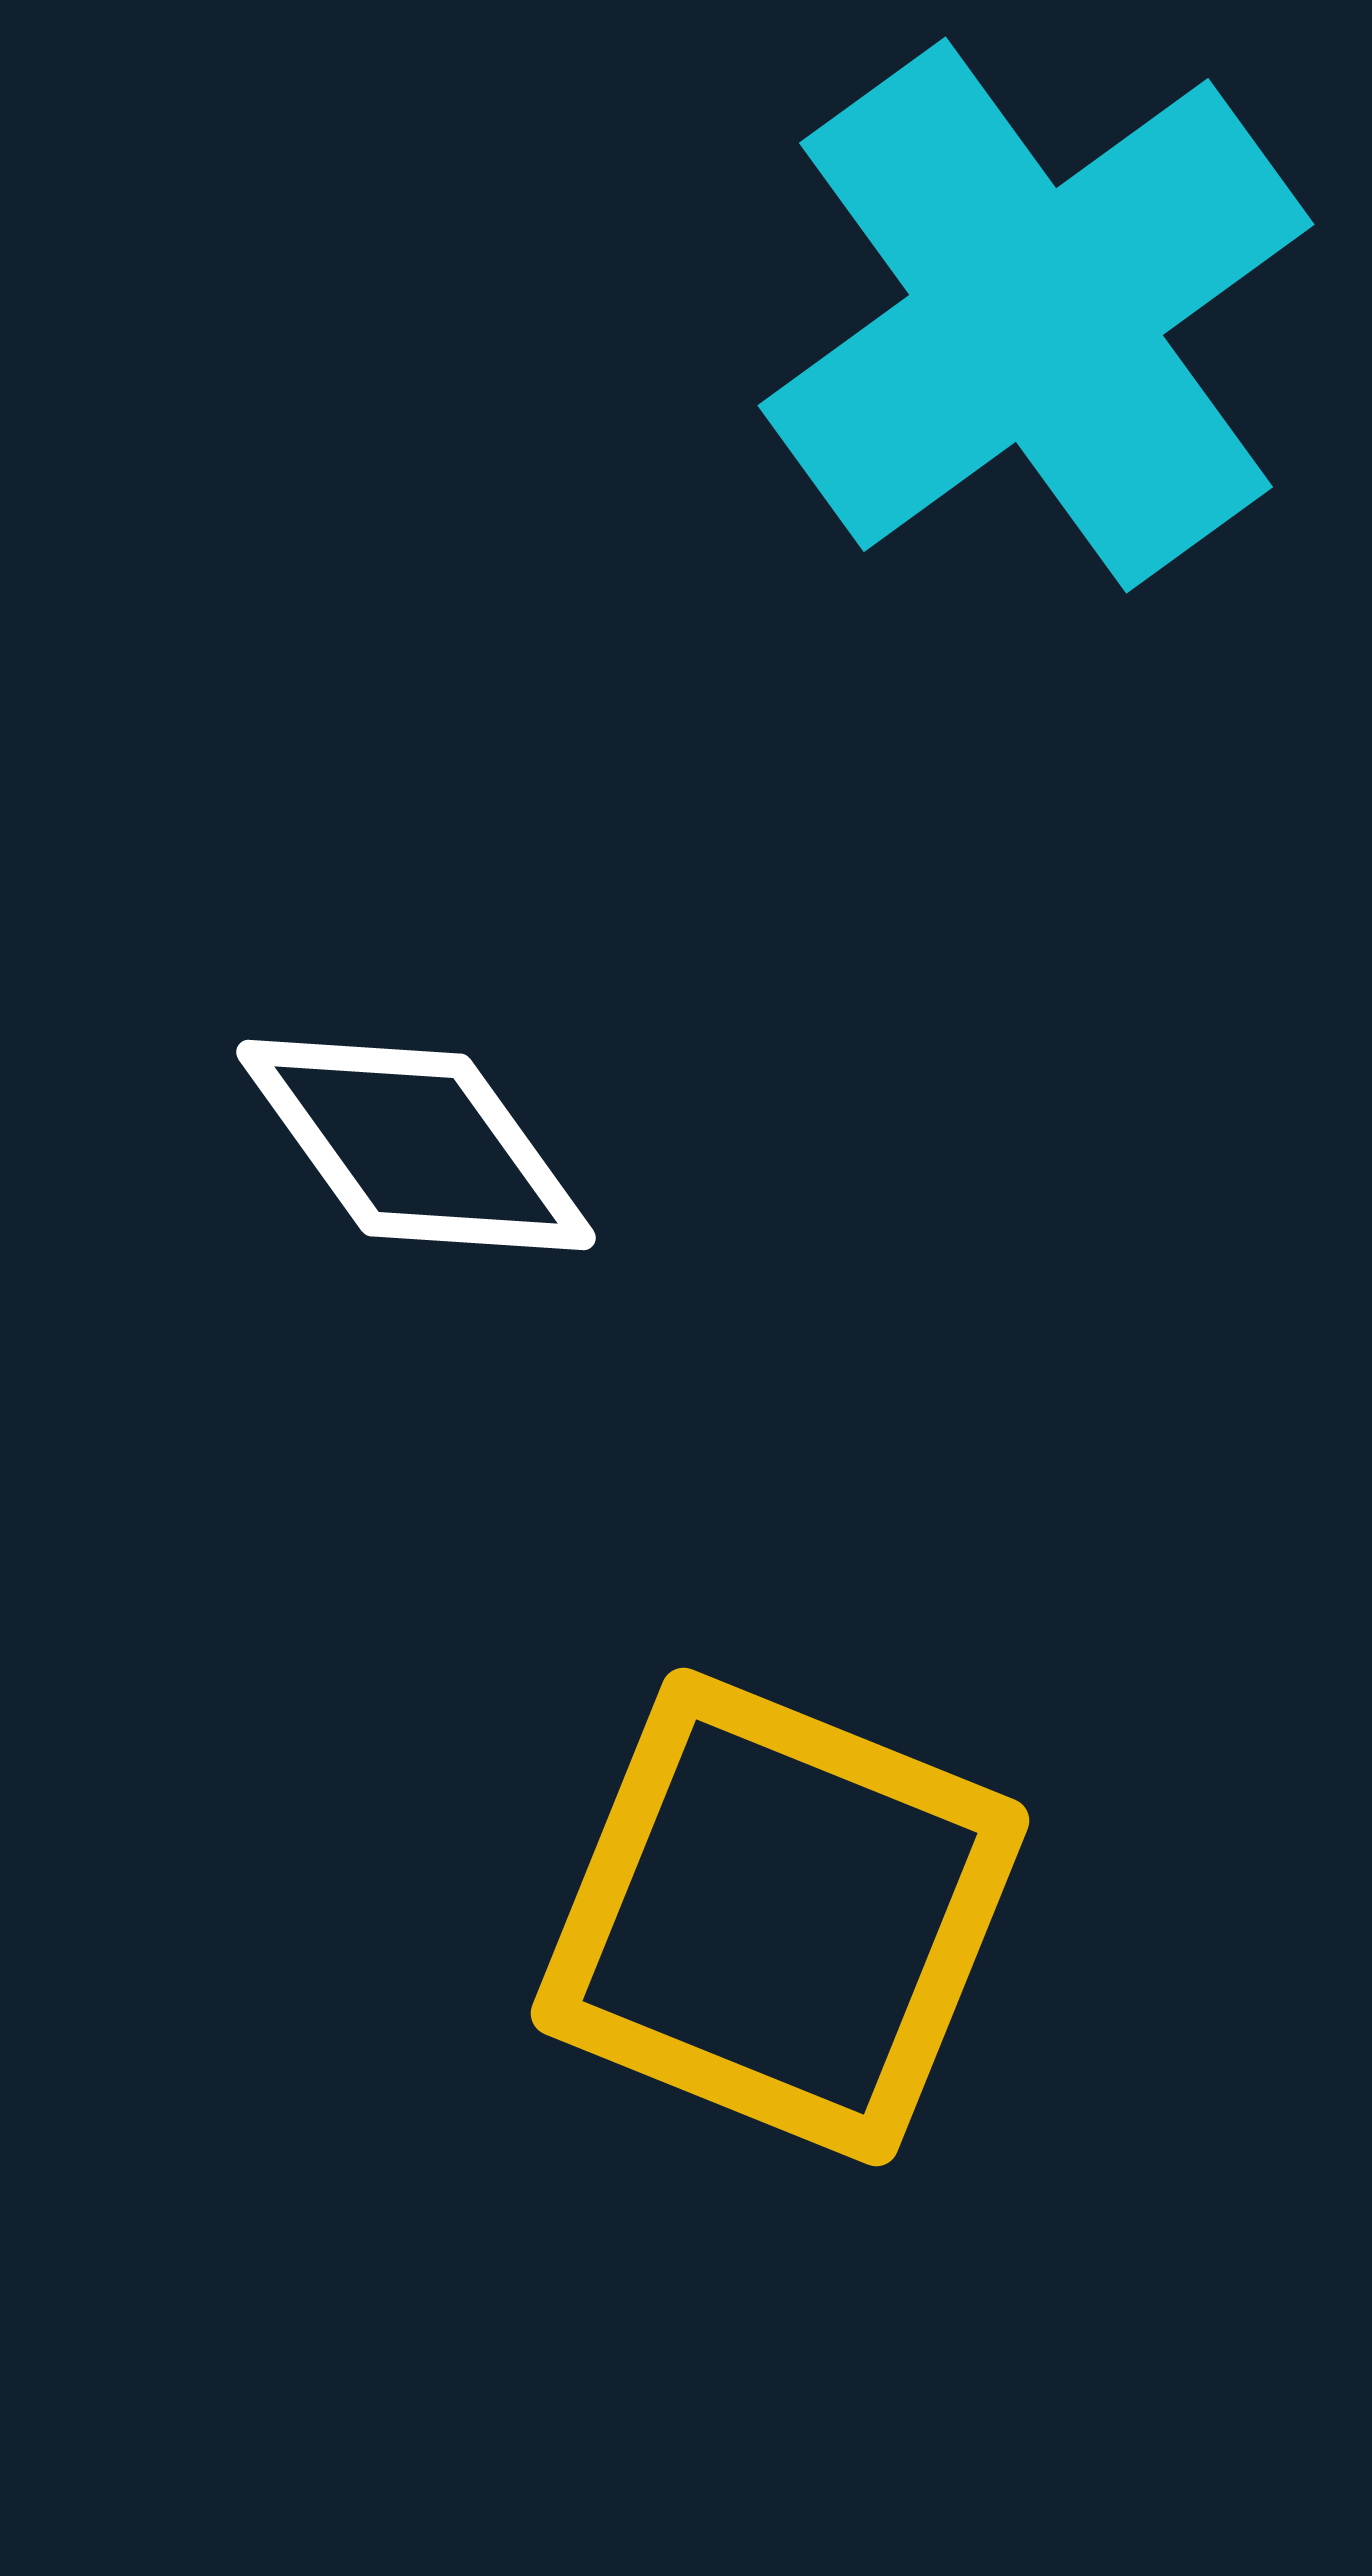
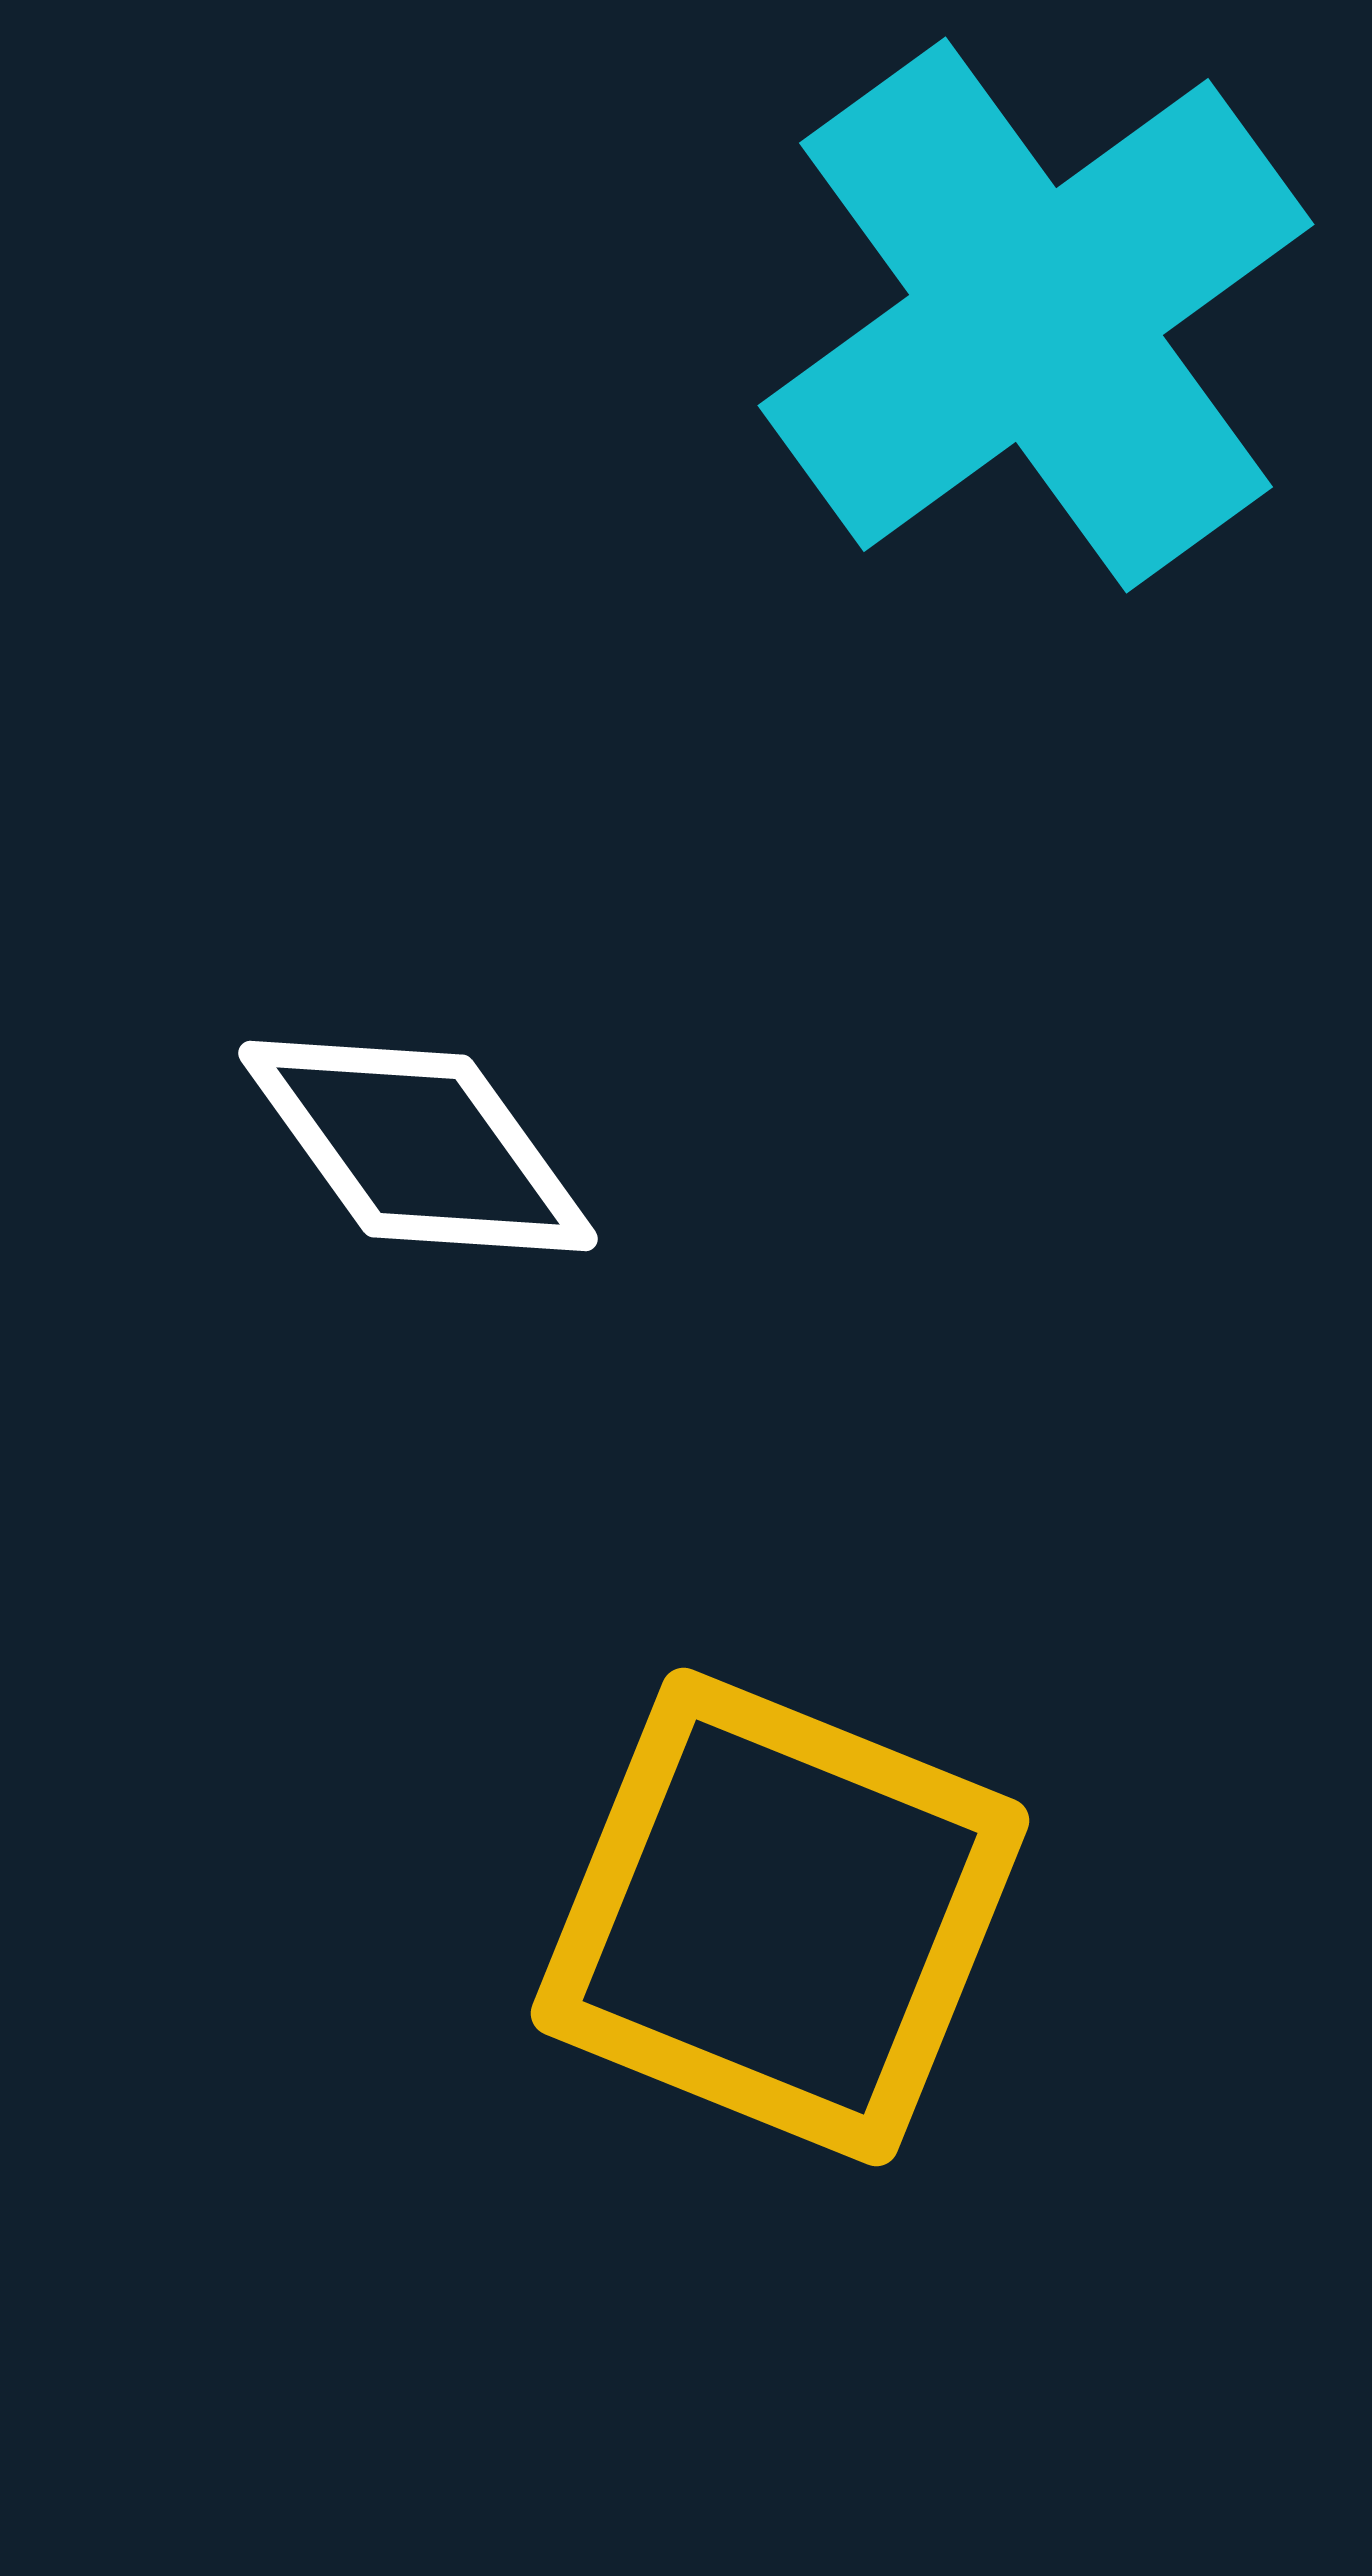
white diamond: moved 2 px right, 1 px down
